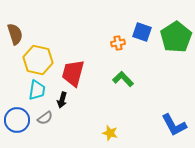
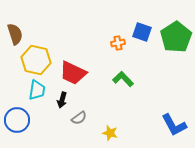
yellow hexagon: moved 2 px left
red trapezoid: rotated 80 degrees counterclockwise
gray semicircle: moved 34 px right
